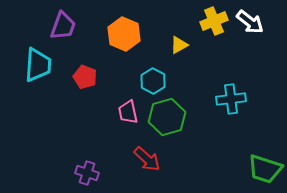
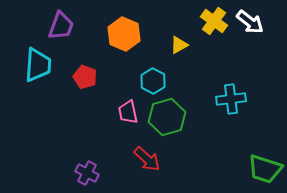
yellow cross: rotated 32 degrees counterclockwise
purple trapezoid: moved 2 px left
purple cross: rotated 10 degrees clockwise
